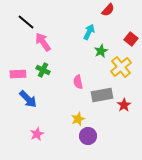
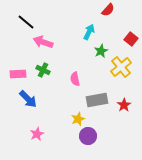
pink arrow: rotated 36 degrees counterclockwise
pink semicircle: moved 3 px left, 3 px up
gray rectangle: moved 5 px left, 5 px down
